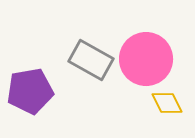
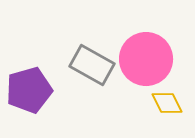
gray rectangle: moved 1 px right, 5 px down
purple pentagon: moved 1 px left, 1 px up; rotated 6 degrees counterclockwise
